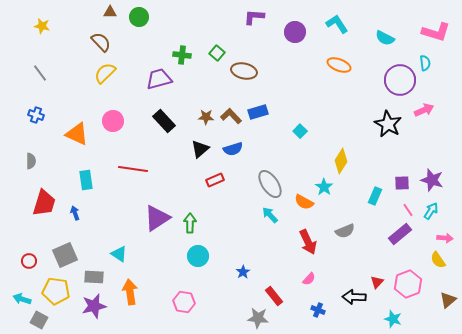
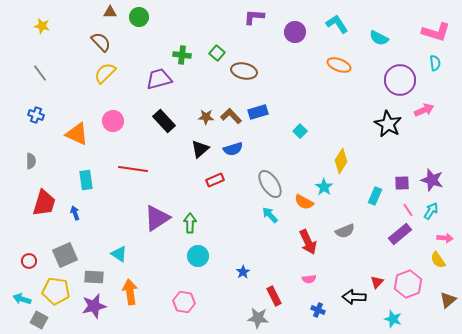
cyan semicircle at (385, 38): moved 6 px left
cyan semicircle at (425, 63): moved 10 px right
pink semicircle at (309, 279): rotated 40 degrees clockwise
red rectangle at (274, 296): rotated 12 degrees clockwise
